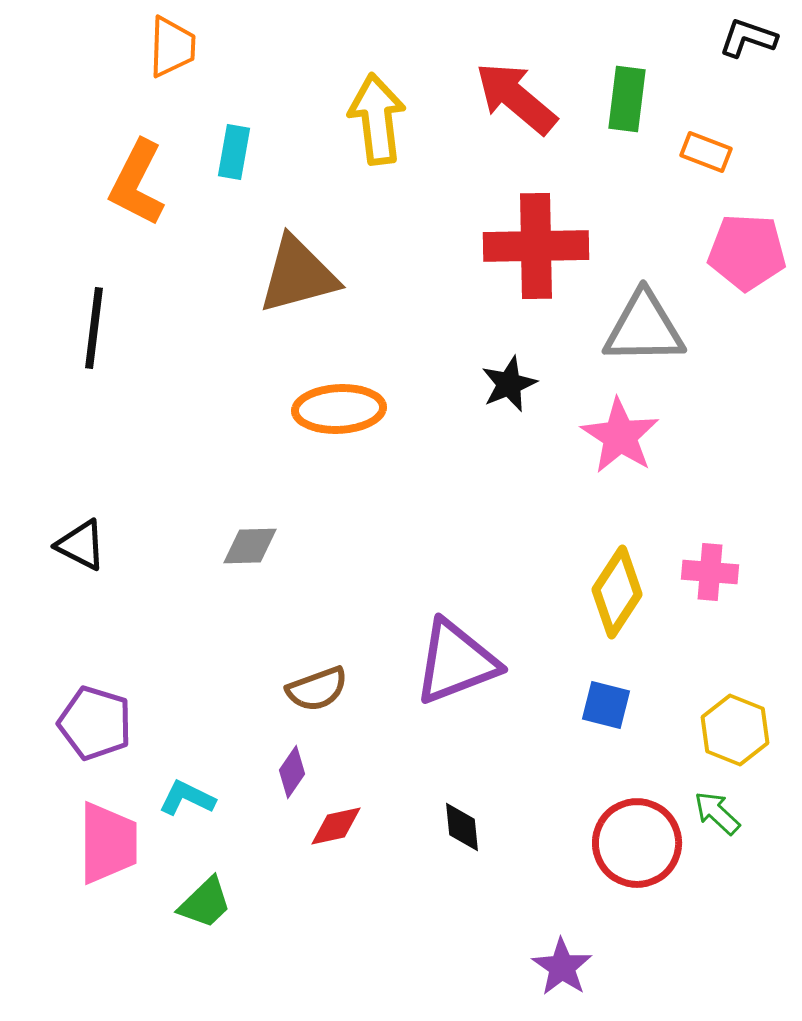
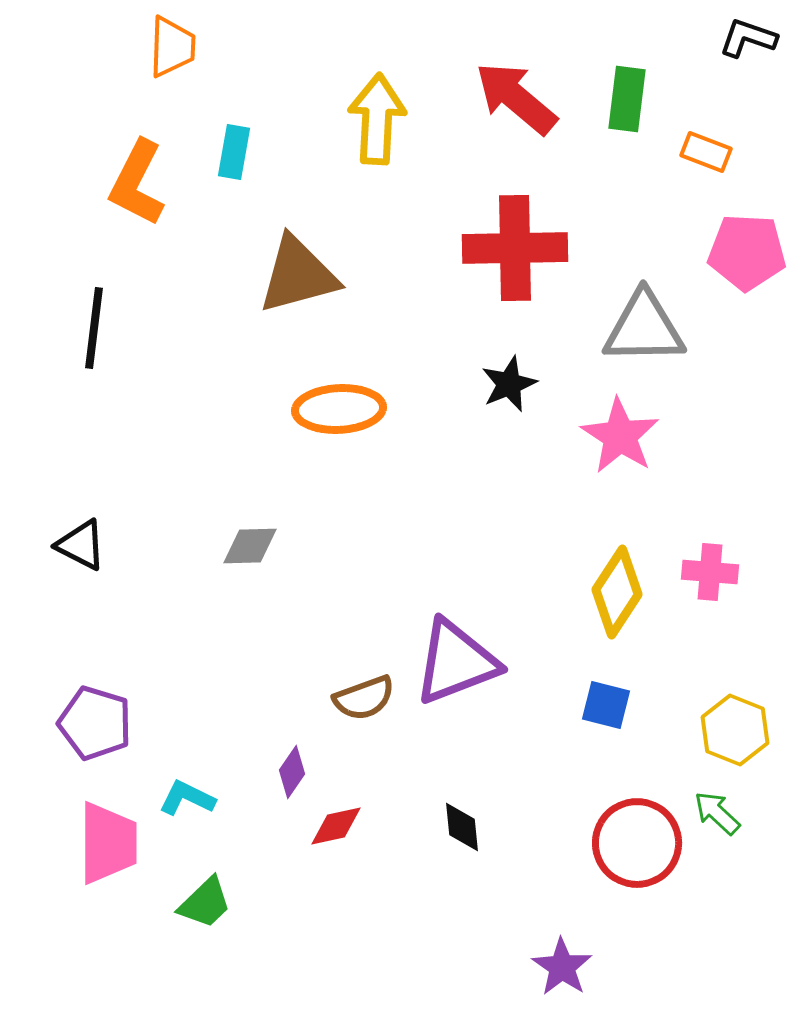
yellow arrow: rotated 10 degrees clockwise
red cross: moved 21 px left, 2 px down
brown semicircle: moved 47 px right, 9 px down
